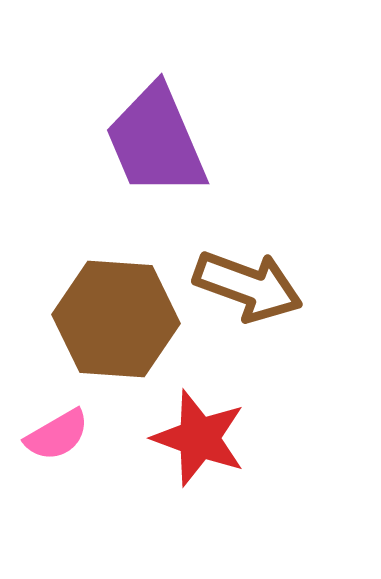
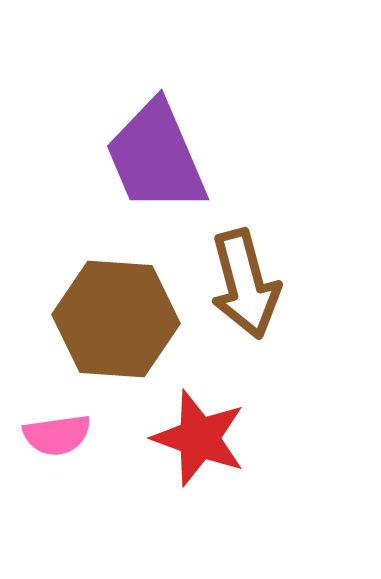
purple trapezoid: moved 16 px down
brown arrow: moved 3 px left, 2 px up; rotated 55 degrees clockwise
pink semicircle: rotated 22 degrees clockwise
